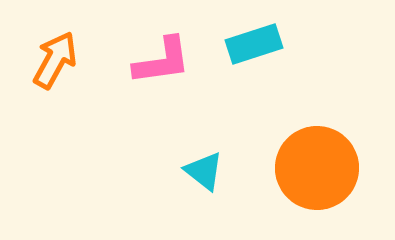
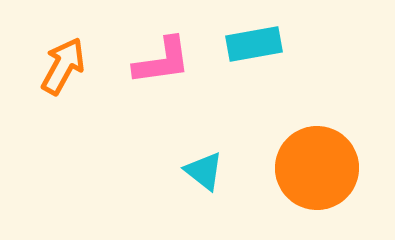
cyan rectangle: rotated 8 degrees clockwise
orange arrow: moved 8 px right, 6 px down
